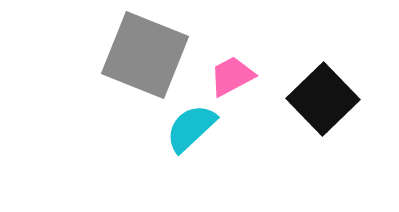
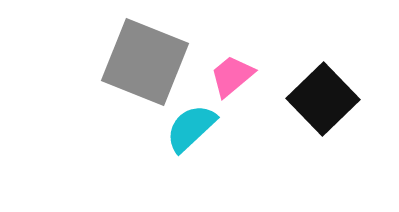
gray square: moved 7 px down
pink trapezoid: rotated 12 degrees counterclockwise
